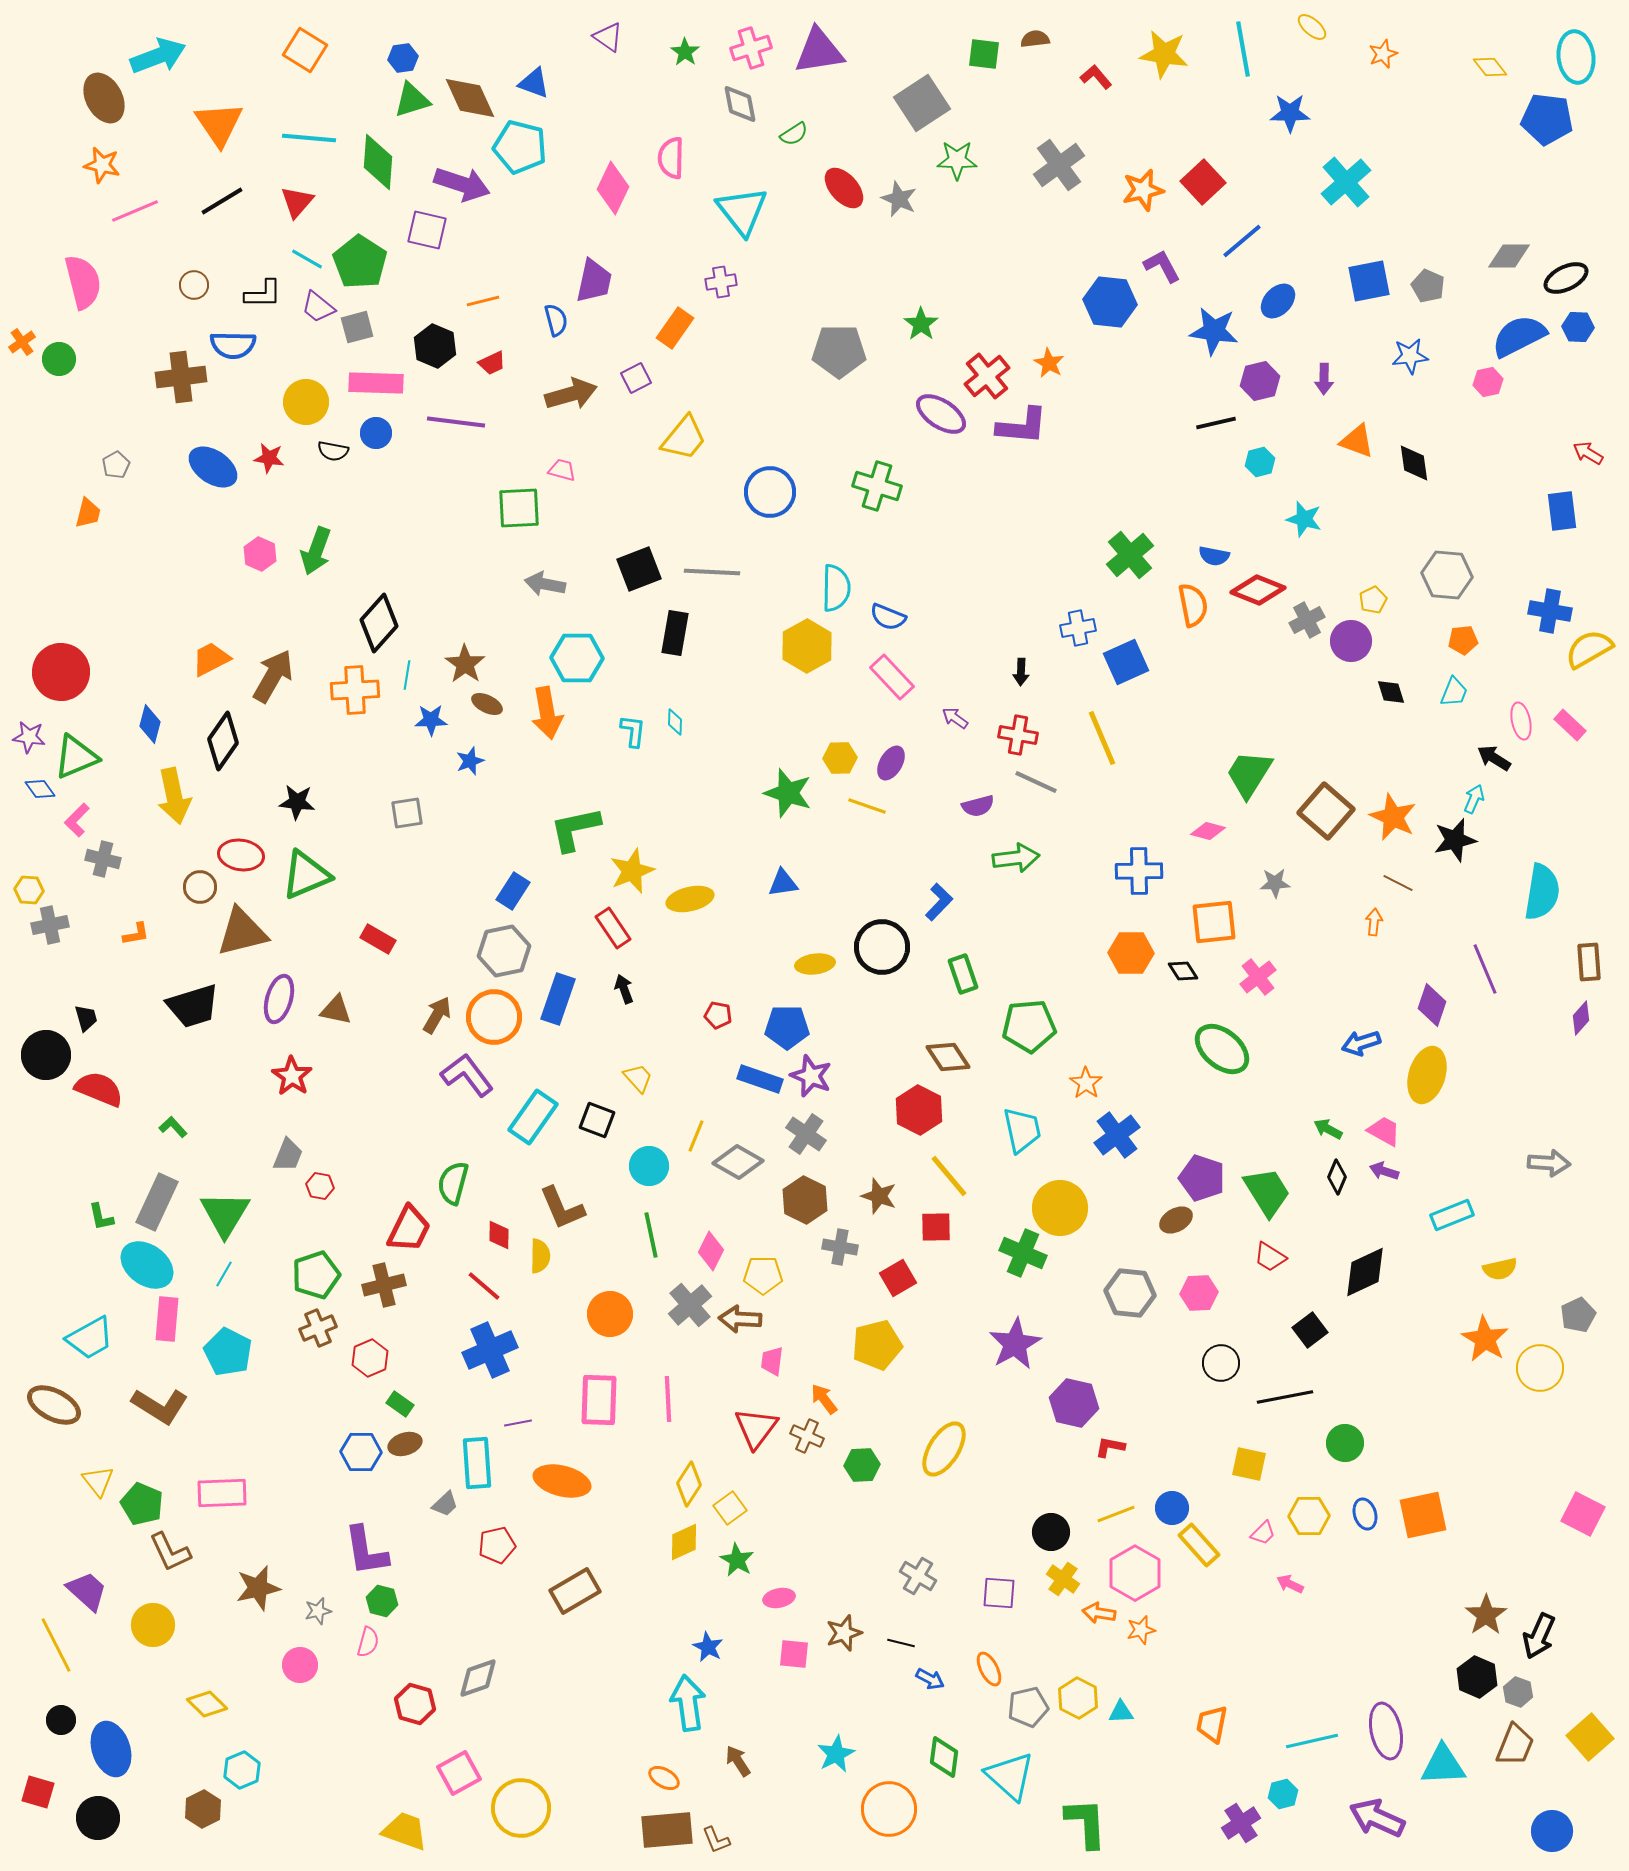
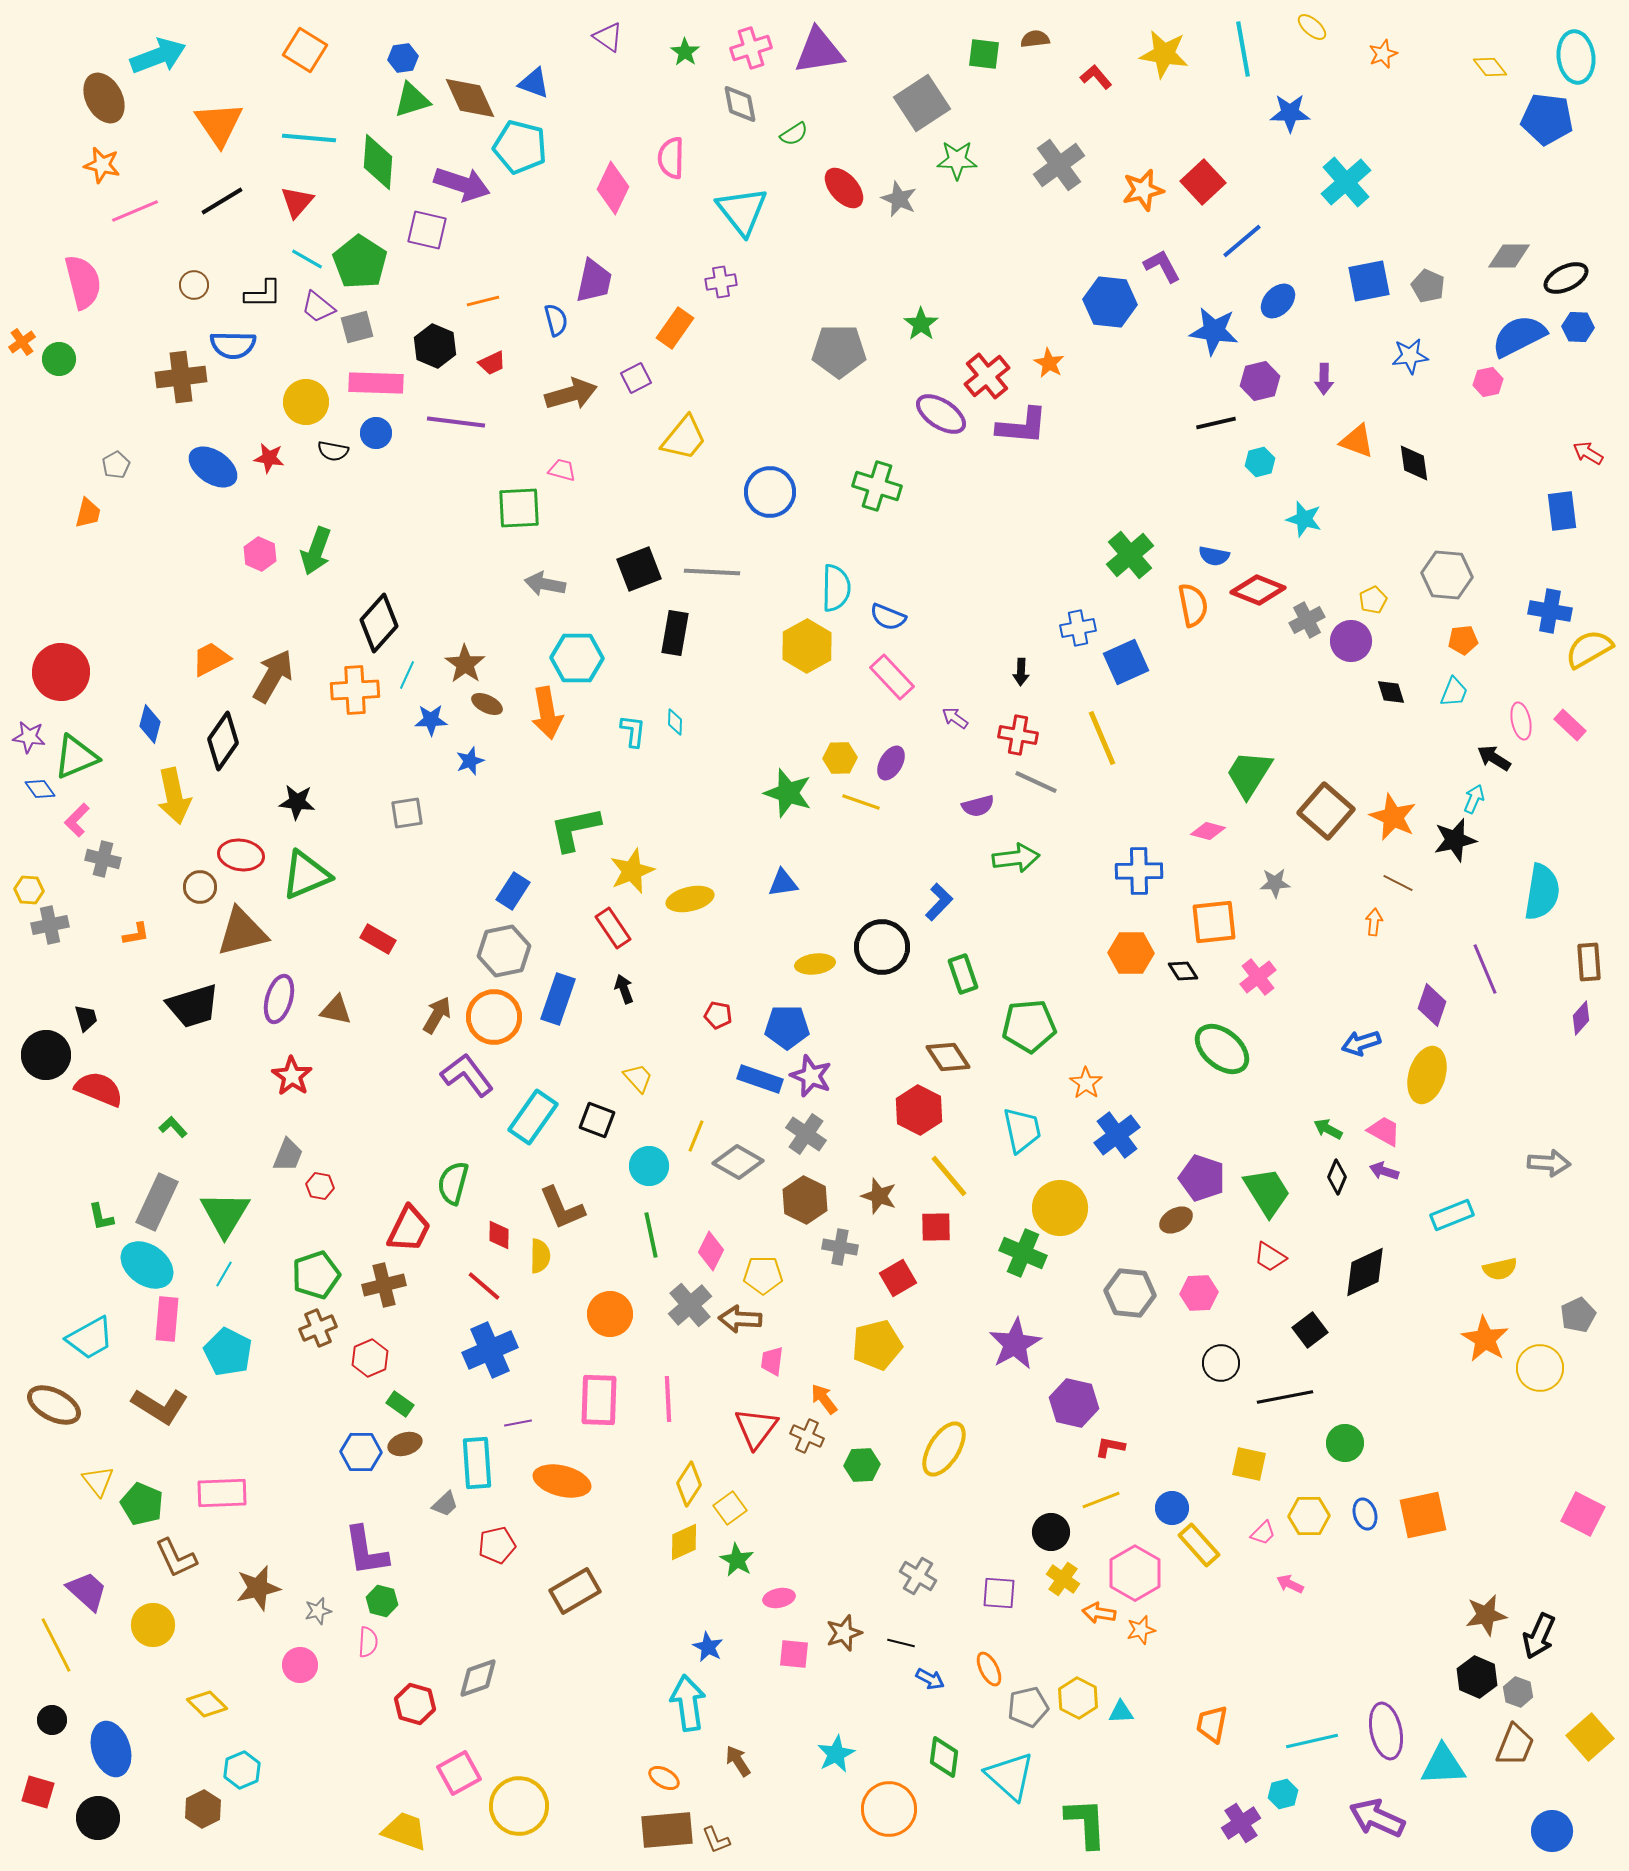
cyan line at (407, 675): rotated 16 degrees clockwise
yellow line at (867, 806): moved 6 px left, 4 px up
yellow line at (1116, 1514): moved 15 px left, 14 px up
brown L-shape at (170, 1552): moved 6 px right, 6 px down
brown star at (1486, 1615): rotated 24 degrees clockwise
pink semicircle at (368, 1642): rotated 12 degrees counterclockwise
black circle at (61, 1720): moved 9 px left
yellow circle at (521, 1808): moved 2 px left, 2 px up
